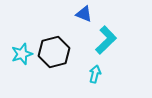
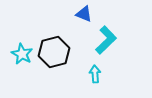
cyan star: rotated 25 degrees counterclockwise
cyan arrow: rotated 18 degrees counterclockwise
